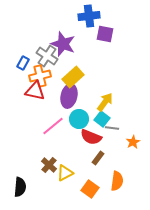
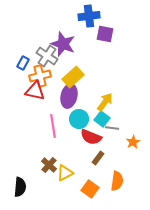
pink line: rotated 60 degrees counterclockwise
